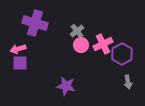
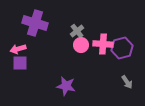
pink cross: rotated 30 degrees clockwise
purple hexagon: moved 6 px up; rotated 15 degrees clockwise
gray arrow: moved 1 px left; rotated 24 degrees counterclockwise
